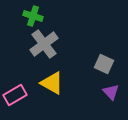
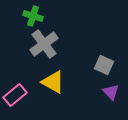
gray square: moved 1 px down
yellow triangle: moved 1 px right, 1 px up
pink rectangle: rotated 10 degrees counterclockwise
